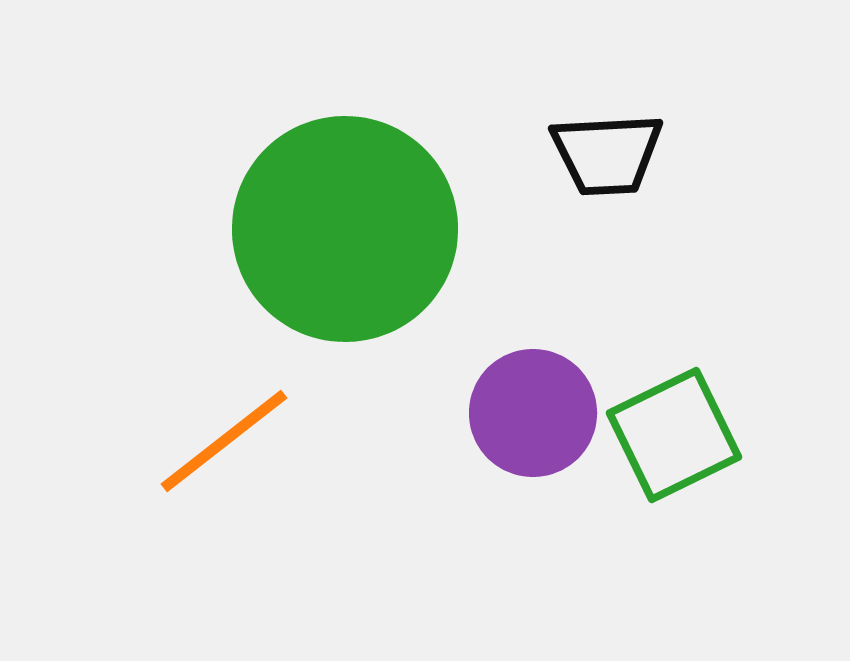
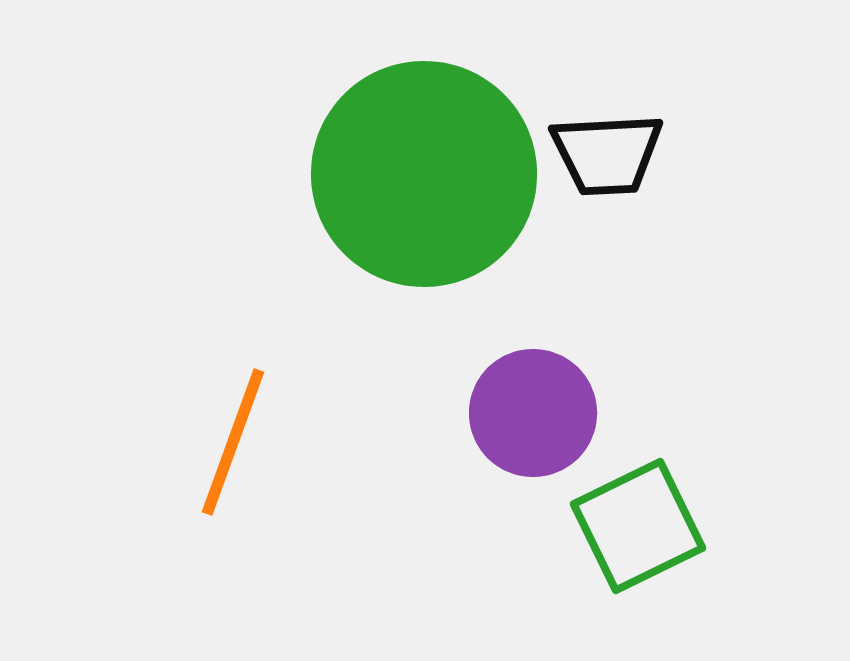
green circle: moved 79 px right, 55 px up
green square: moved 36 px left, 91 px down
orange line: moved 9 px right, 1 px down; rotated 32 degrees counterclockwise
